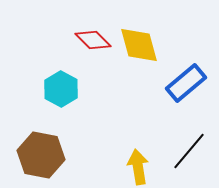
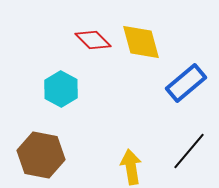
yellow diamond: moved 2 px right, 3 px up
yellow arrow: moved 7 px left
